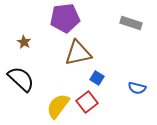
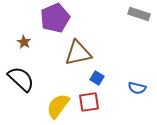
purple pentagon: moved 10 px left; rotated 16 degrees counterclockwise
gray rectangle: moved 8 px right, 9 px up
red square: moved 2 px right; rotated 30 degrees clockwise
